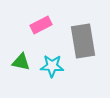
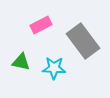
gray rectangle: rotated 28 degrees counterclockwise
cyan star: moved 2 px right, 2 px down
